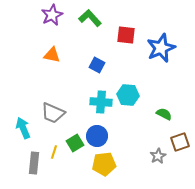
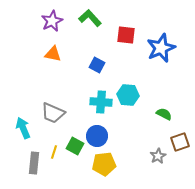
purple star: moved 6 px down
orange triangle: moved 1 px right, 1 px up
green square: moved 3 px down; rotated 30 degrees counterclockwise
